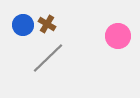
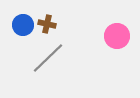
brown cross: rotated 18 degrees counterclockwise
pink circle: moved 1 px left
